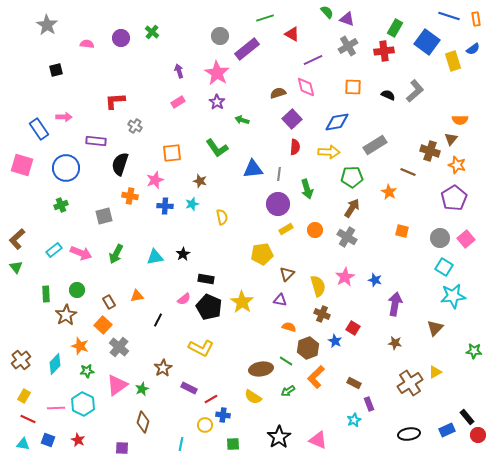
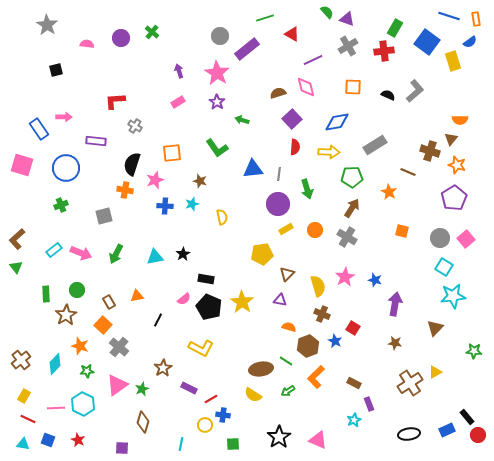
blue semicircle at (473, 49): moved 3 px left, 7 px up
black semicircle at (120, 164): moved 12 px right
orange cross at (130, 196): moved 5 px left, 6 px up
brown hexagon at (308, 348): moved 2 px up
yellow semicircle at (253, 397): moved 2 px up
